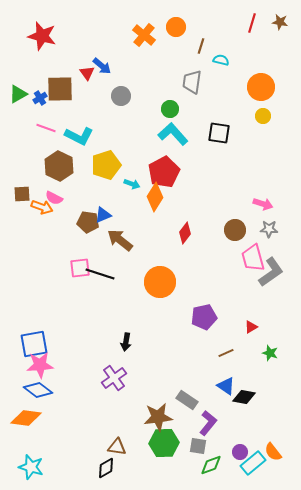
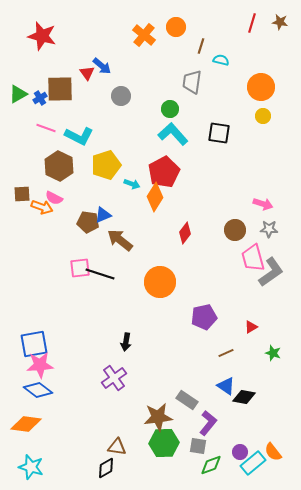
green star at (270, 353): moved 3 px right
orange diamond at (26, 418): moved 6 px down
